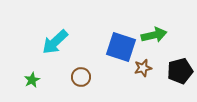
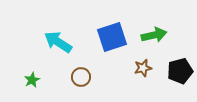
cyan arrow: moved 3 px right; rotated 76 degrees clockwise
blue square: moved 9 px left, 10 px up; rotated 36 degrees counterclockwise
